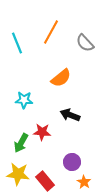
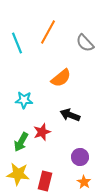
orange line: moved 3 px left
red star: rotated 24 degrees counterclockwise
green arrow: moved 1 px up
purple circle: moved 8 px right, 5 px up
red rectangle: rotated 54 degrees clockwise
